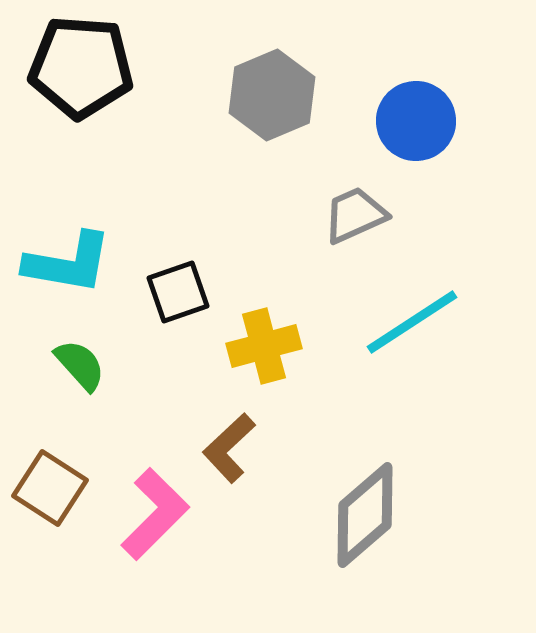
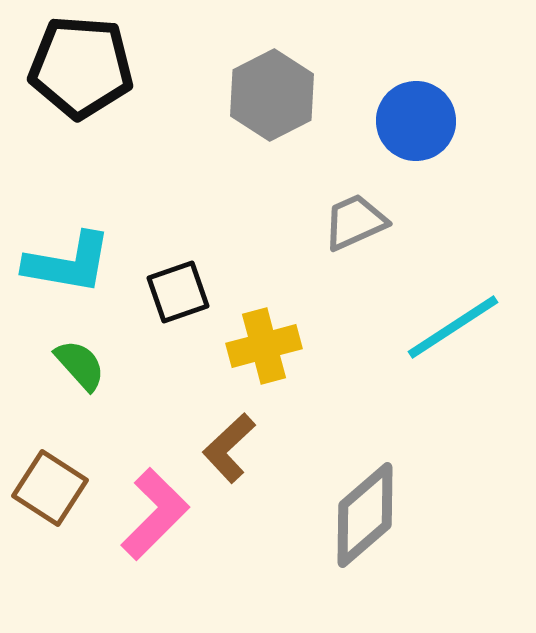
gray hexagon: rotated 4 degrees counterclockwise
gray trapezoid: moved 7 px down
cyan line: moved 41 px right, 5 px down
